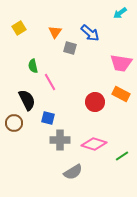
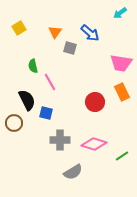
orange rectangle: moved 1 px right, 2 px up; rotated 36 degrees clockwise
blue square: moved 2 px left, 5 px up
